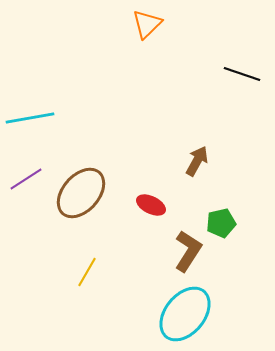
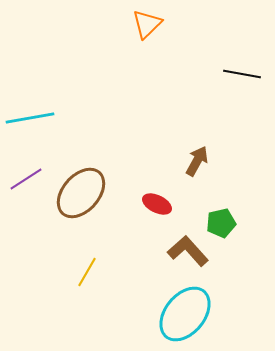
black line: rotated 9 degrees counterclockwise
red ellipse: moved 6 px right, 1 px up
brown L-shape: rotated 75 degrees counterclockwise
